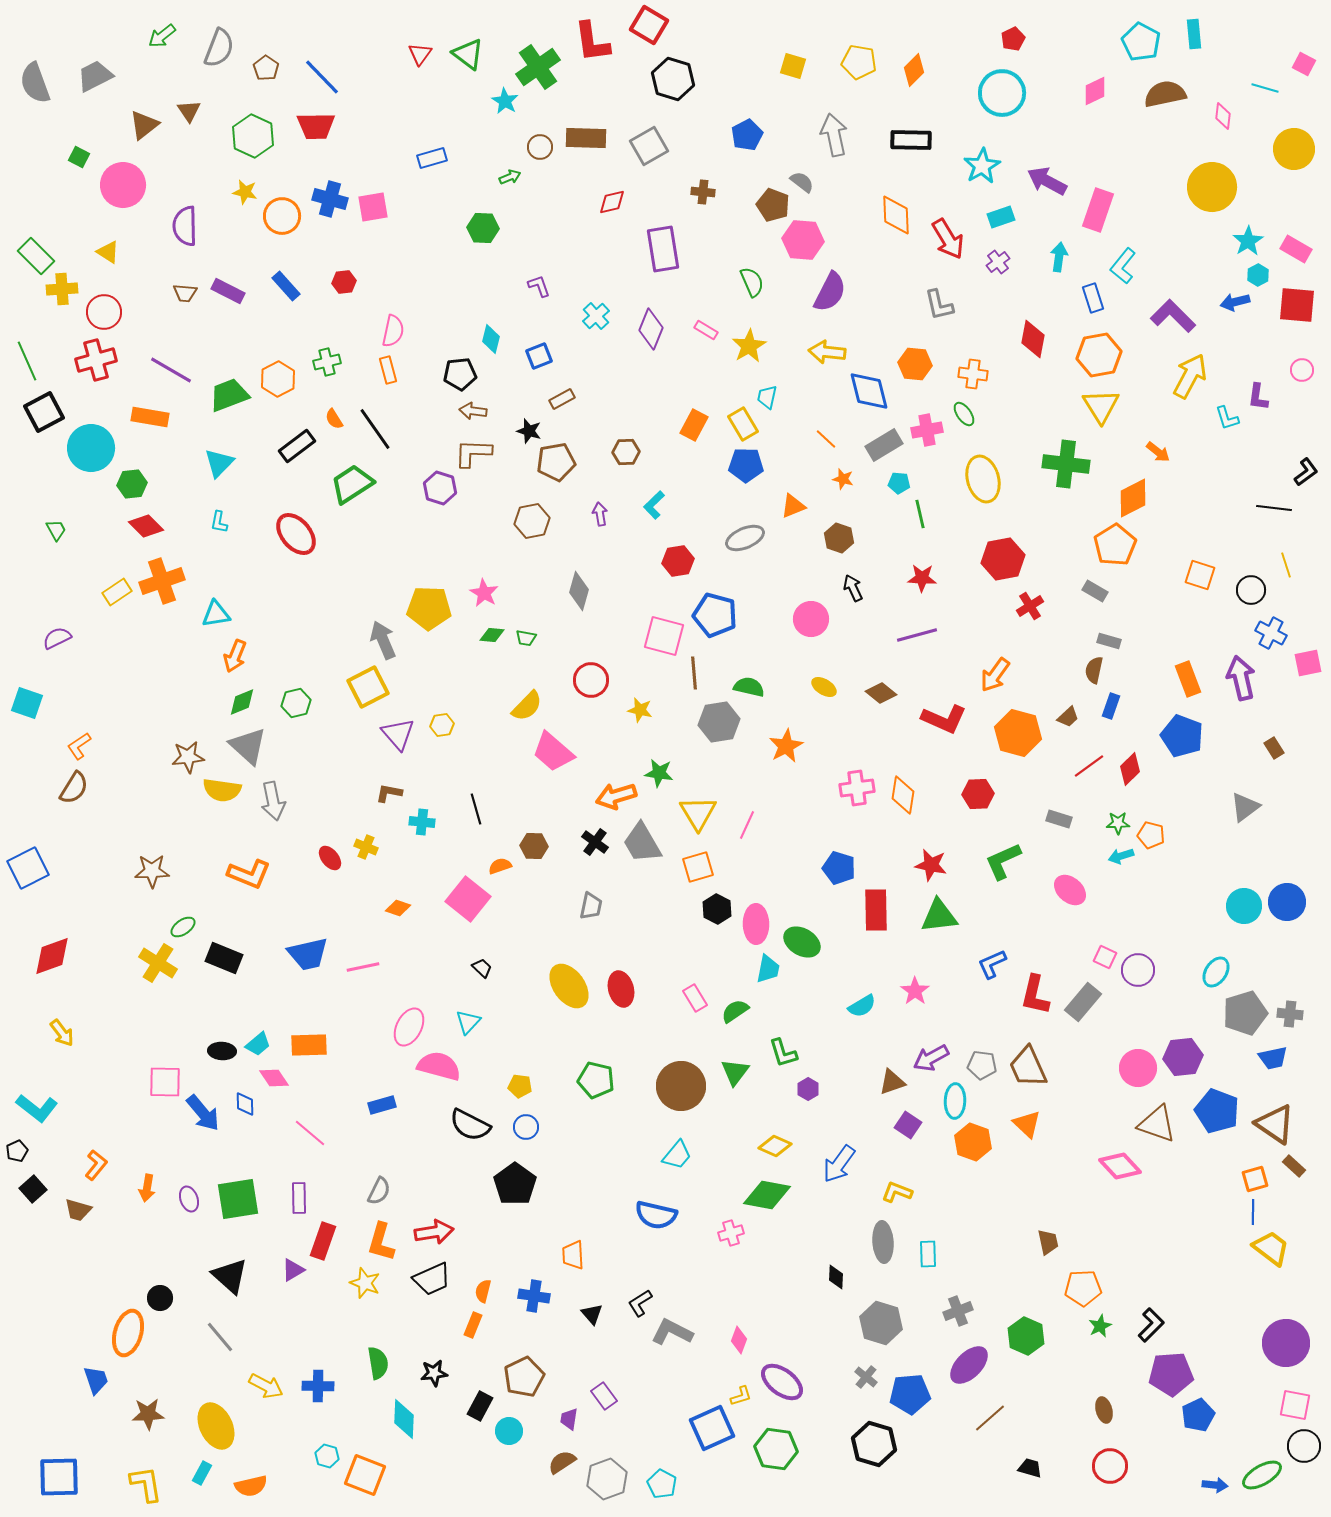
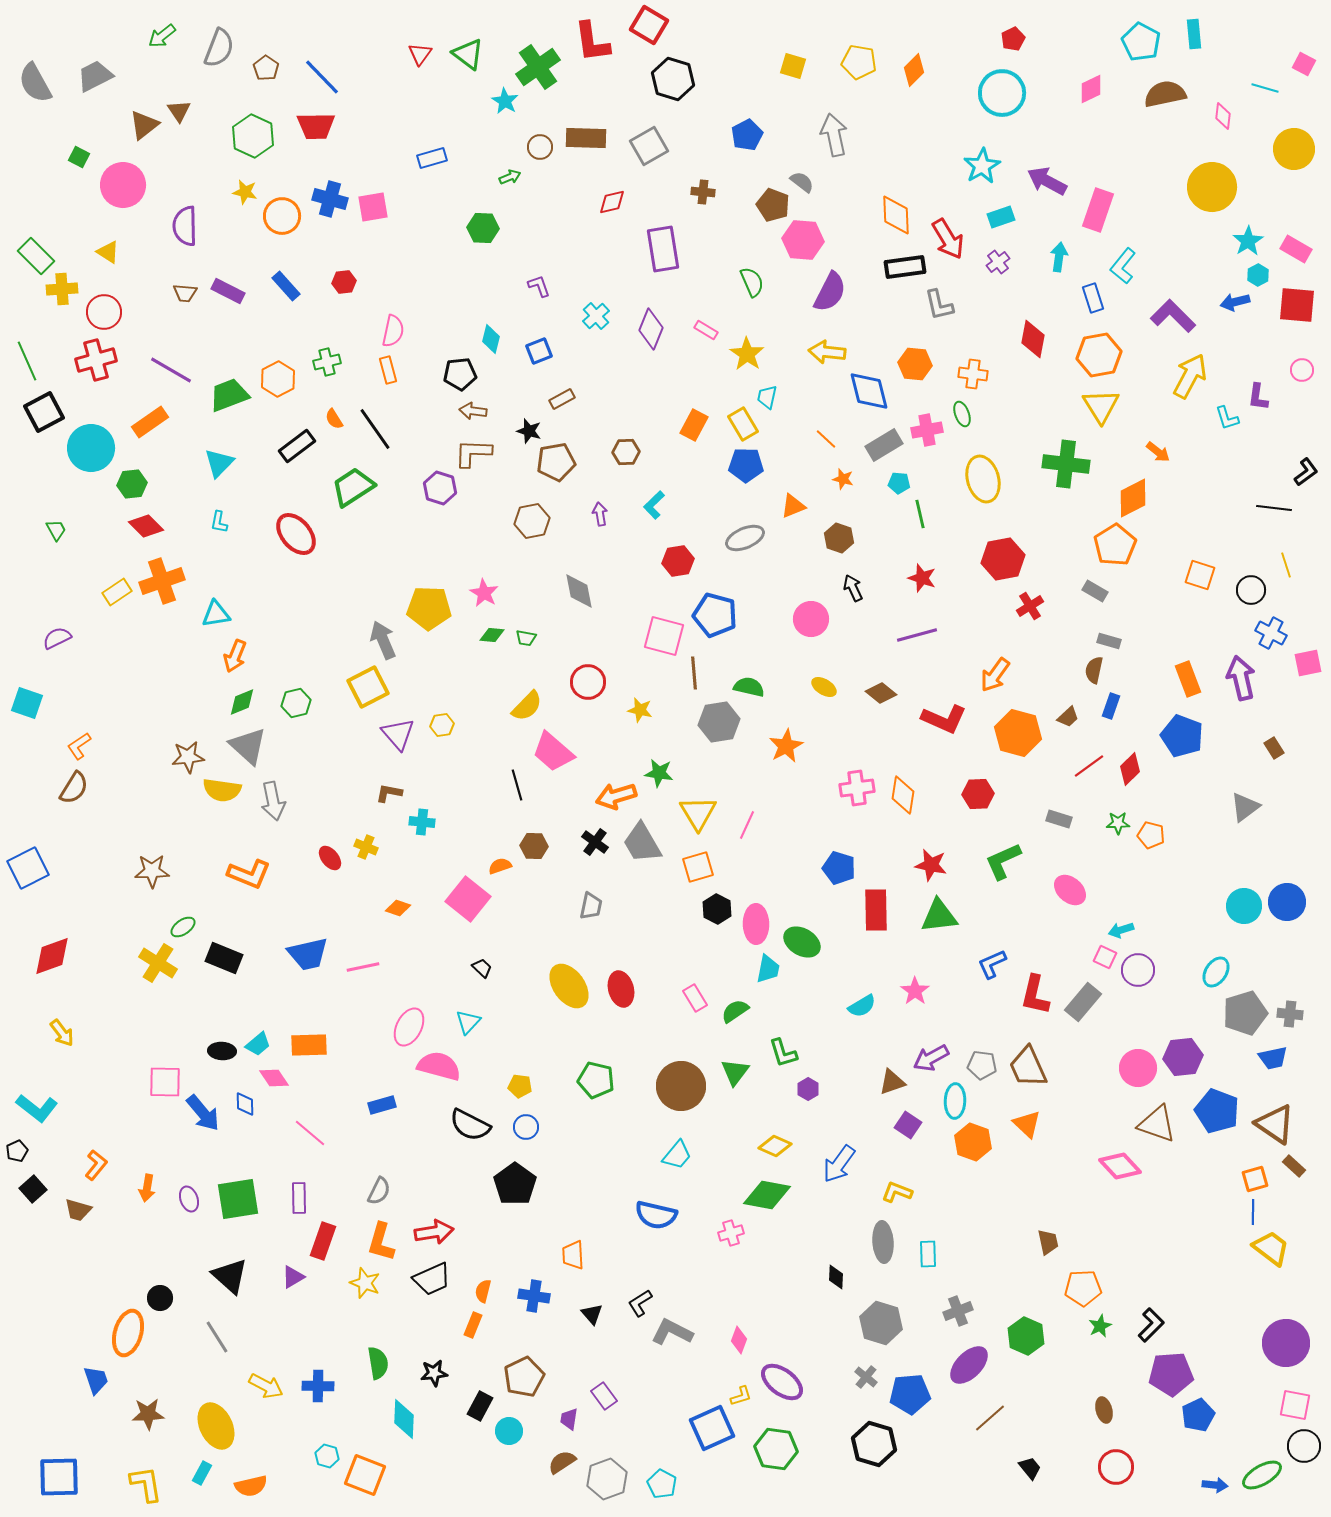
gray semicircle at (35, 83): rotated 9 degrees counterclockwise
pink diamond at (1095, 91): moved 4 px left, 2 px up
brown triangle at (189, 111): moved 10 px left
black rectangle at (911, 140): moved 6 px left, 127 px down; rotated 9 degrees counterclockwise
yellow star at (749, 346): moved 2 px left, 8 px down; rotated 8 degrees counterclockwise
blue square at (539, 356): moved 5 px up
green ellipse at (964, 414): moved 2 px left; rotated 15 degrees clockwise
orange rectangle at (150, 417): moved 5 px down; rotated 45 degrees counterclockwise
green trapezoid at (352, 484): moved 1 px right, 3 px down
red star at (922, 578): rotated 16 degrees clockwise
gray diamond at (579, 591): rotated 27 degrees counterclockwise
red circle at (591, 680): moved 3 px left, 2 px down
black line at (476, 809): moved 41 px right, 24 px up
cyan arrow at (1121, 856): moved 74 px down
purple triangle at (293, 1270): moved 7 px down
gray line at (220, 1337): moved 3 px left; rotated 8 degrees clockwise
red circle at (1110, 1466): moved 6 px right, 1 px down
black trapezoid at (1030, 1468): rotated 35 degrees clockwise
